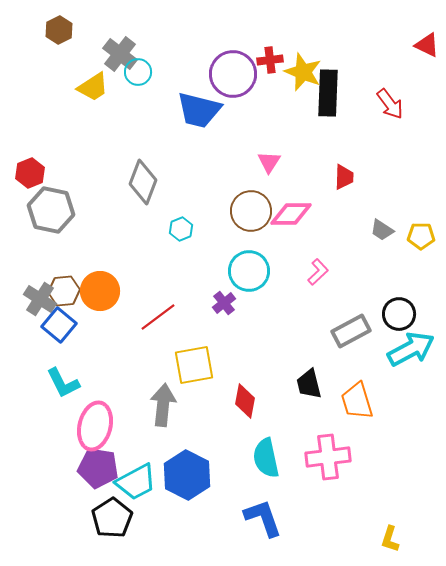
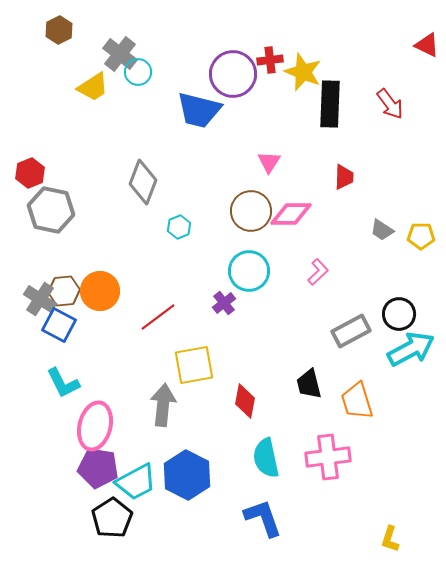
black rectangle at (328, 93): moved 2 px right, 11 px down
cyan hexagon at (181, 229): moved 2 px left, 2 px up
blue square at (59, 325): rotated 12 degrees counterclockwise
